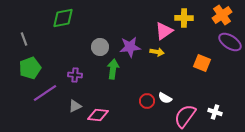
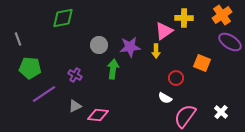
gray line: moved 6 px left
gray circle: moved 1 px left, 2 px up
yellow arrow: moved 1 px left, 1 px up; rotated 80 degrees clockwise
green pentagon: rotated 25 degrees clockwise
purple cross: rotated 24 degrees clockwise
purple line: moved 1 px left, 1 px down
red circle: moved 29 px right, 23 px up
white cross: moved 6 px right; rotated 24 degrees clockwise
